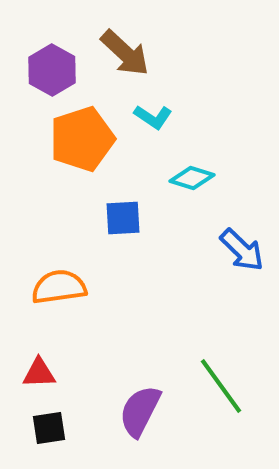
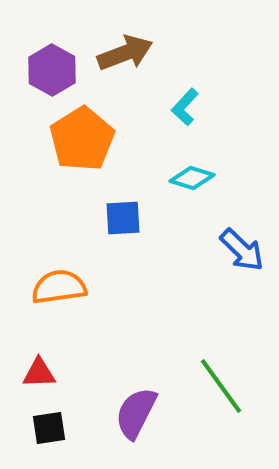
brown arrow: rotated 64 degrees counterclockwise
cyan L-shape: moved 32 px right, 10 px up; rotated 99 degrees clockwise
orange pentagon: rotated 14 degrees counterclockwise
purple semicircle: moved 4 px left, 2 px down
